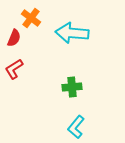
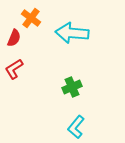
green cross: rotated 18 degrees counterclockwise
